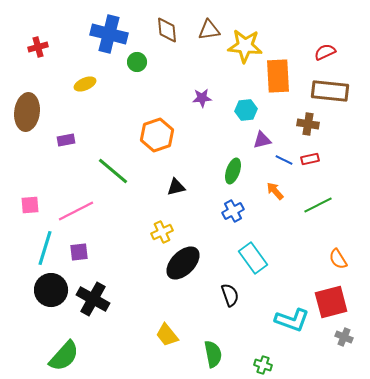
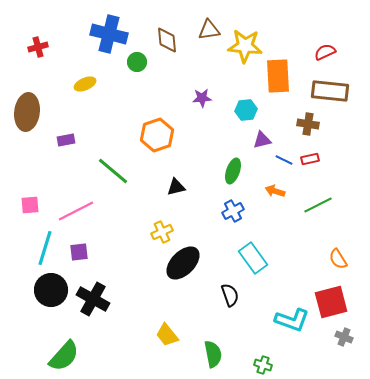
brown diamond at (167, 30): moved 10 px down
orange arrow at (275, 191): rotated 30 degrees counterclockwise
